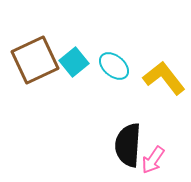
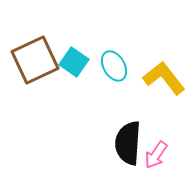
cyan square: rotated 16 degrees counterclockwise
cyan ellipse: rotated 20 degrees clockwise
black semicircle: moved 2 px up
pink arrow: moved 3 px right, 5 px up
